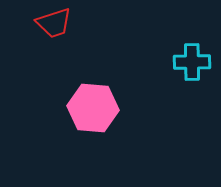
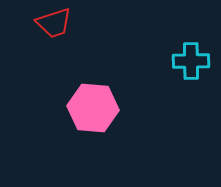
cyan cross: moved 1 px left, 1 px up
